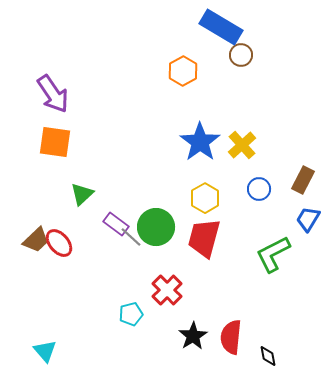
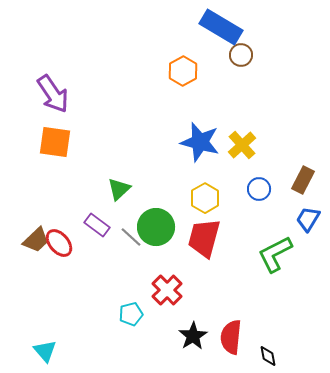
blue star: rotated 21 degrees counterclockwise
green triangle: moved 37 px right, 5 px up
purple rectangle: moved 19 px left, 1 px down
green L-shape: moved 2 px right
